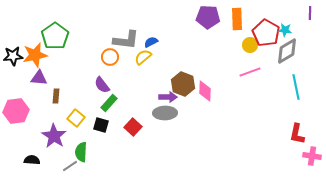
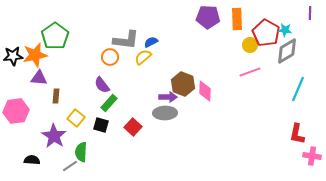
cyan line: moved 2 px right, 2 px down; rotated 35 degrees clockwise
